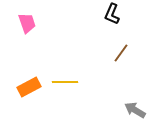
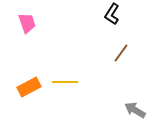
black L-shape: rotated 10 degrees clockwise
